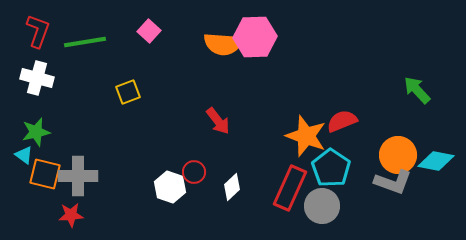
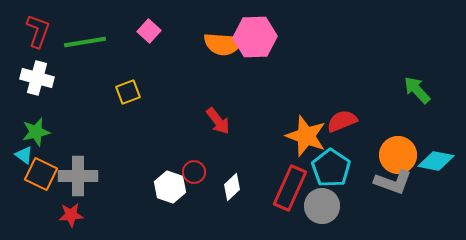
orange square: moved 4 px left; rotated 12 degrees clockwise
